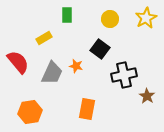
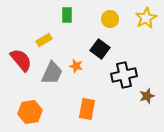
yellow rectangle: moved 2 px down
red semicircle: moved 3 px right, 2 px up
brown star: rotated 21 degrees clockwise
